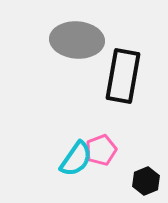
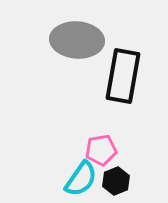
pink pentagon: rotated 12 degrees clockwise
cyan semicircle: moved 5 px right, 20 px down
black hexagon: moved 30 px left
